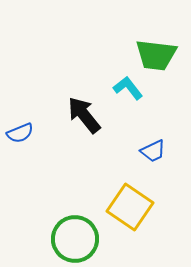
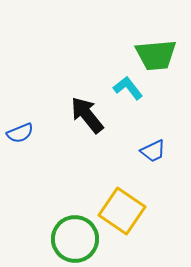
green trapezoid: rotated 12 degrees counterclockwise
black arrow: moved 3 px right
yellow square: moved 8 px left, 4 px down
